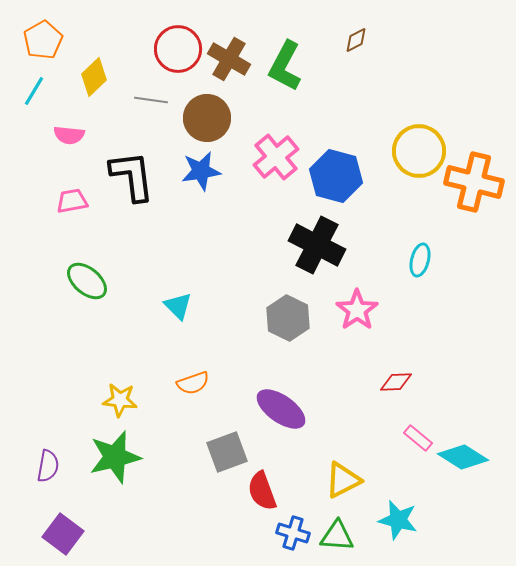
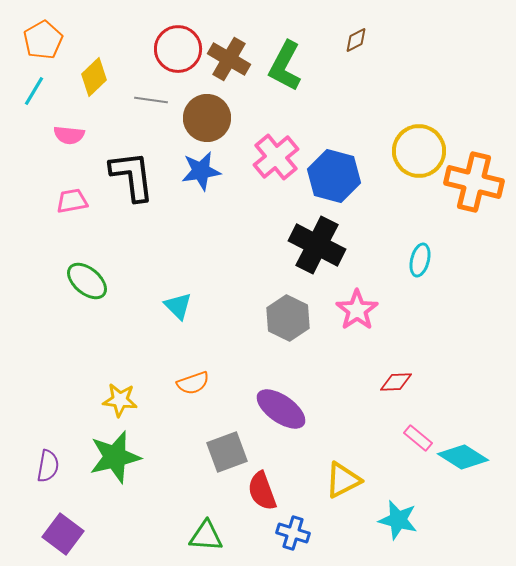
blue hexagon: moved 2 px left
green triangle: moved 131 px left
